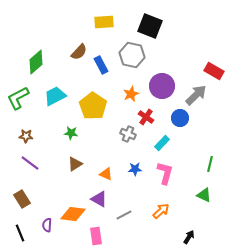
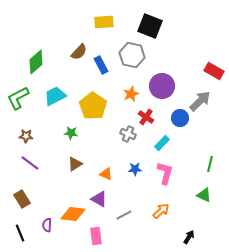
gray arrow: moved 4 px right, 6 px down
